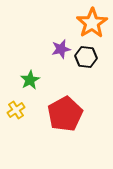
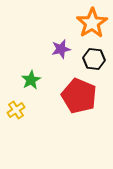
black hexagon: moved 8 px right, 2 px down
green star: moved 1 px right
red pentagon: moved 14 px right, 18 px up; rotated 20 degrees counterclockwise
